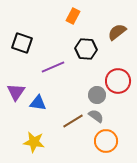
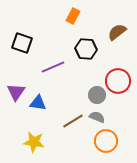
gray semicircle: moved 1 px right, 1 px down; rotated 14 degrees counterclockwise
